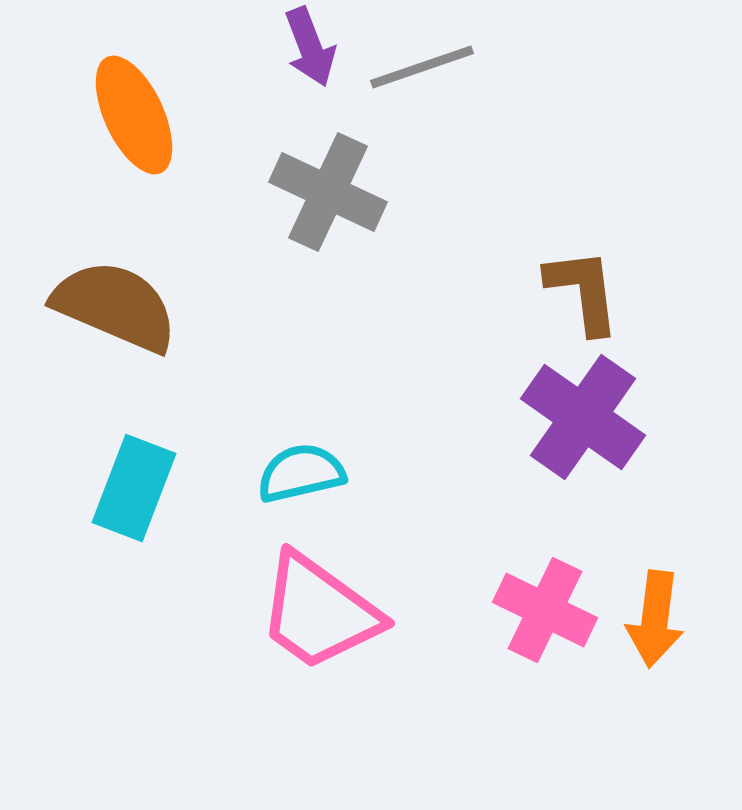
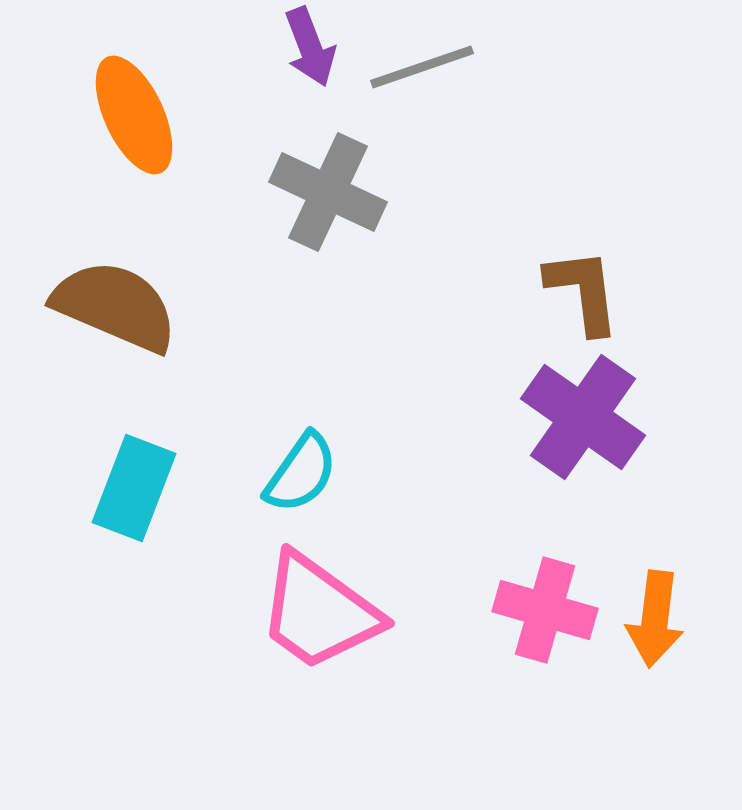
cyan semicircle: rotated 138 degrees clockwise
pink cross: rotated 10 degrees counterclockwise
